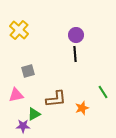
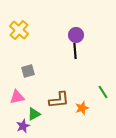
black line: moved 3 px up
pink triangle: moved 1 px right, 2 px down
brown L-shape: moved 3 px right, 1 px down
purple star: rotated 24 degrees counterclockwise
